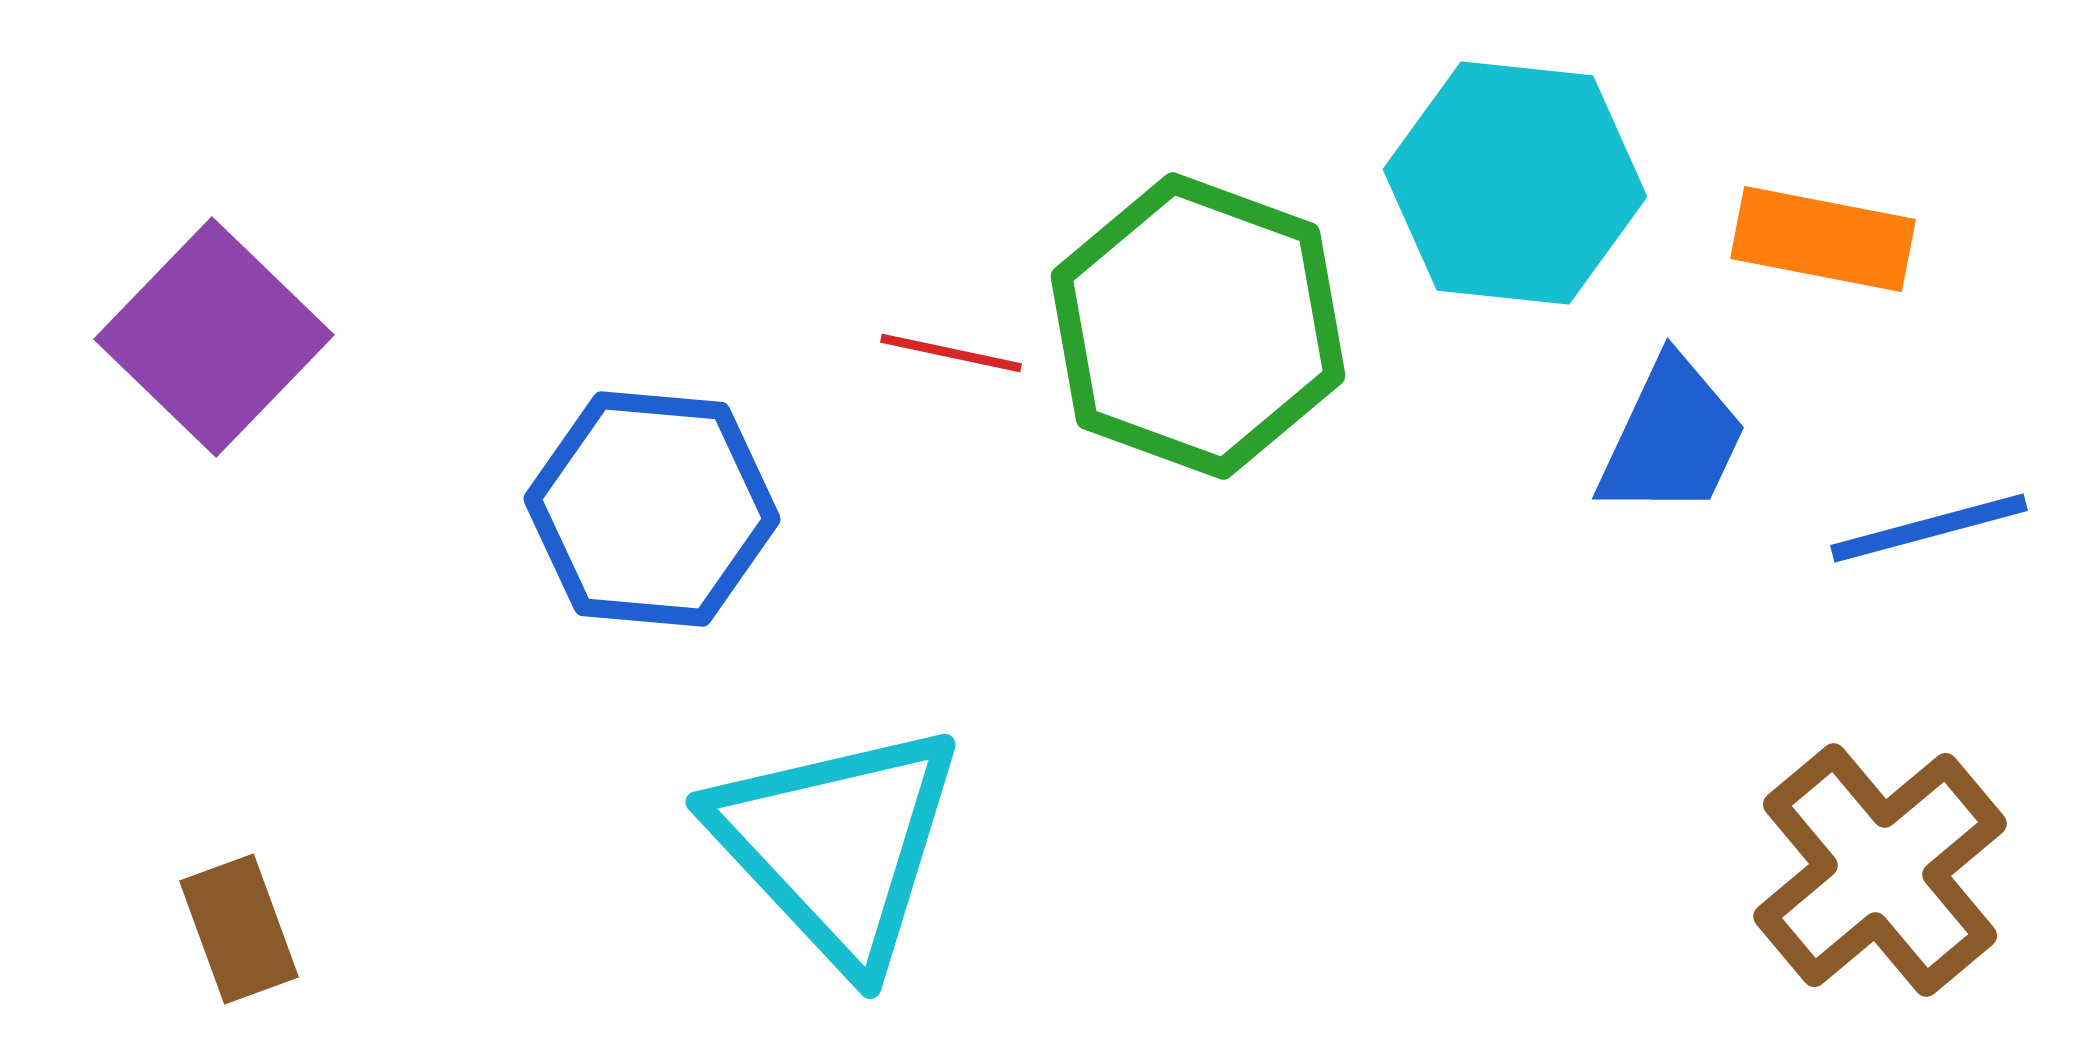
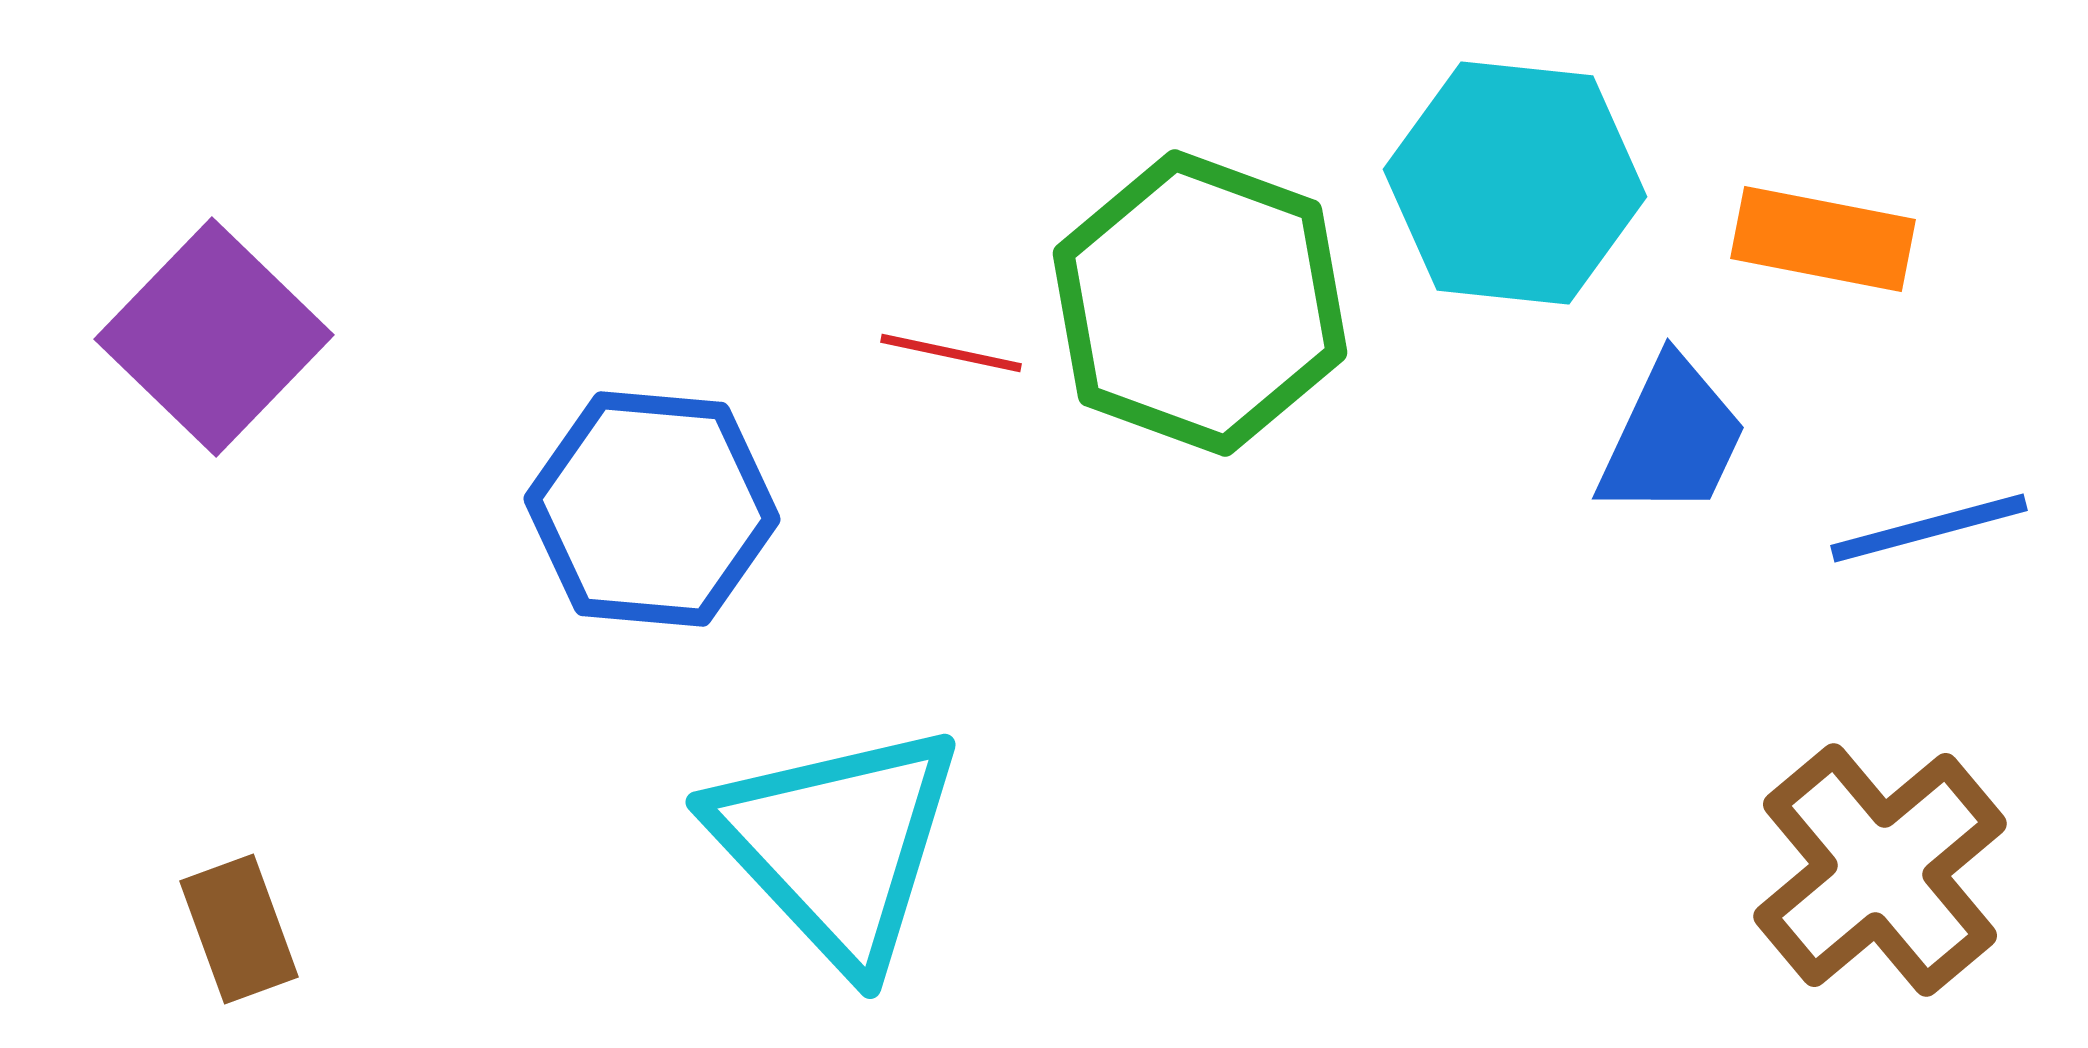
green hexagon: moved 2 px right, 23 px up
